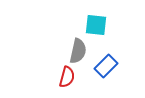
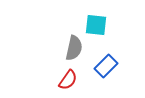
gray semicircle: moved 4 px left, 3 px up
red semicircle: moved 1 px right, 3 px down; rotated 20 degrees clockwise
